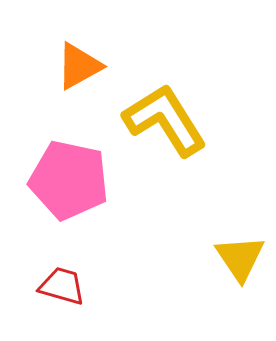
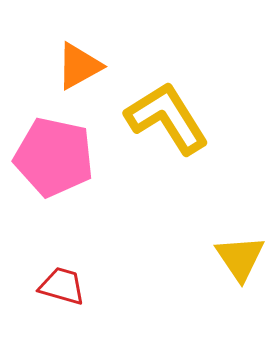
yellow L-shape: moved 2 px right, 2 px up
pink pentagon: moved 15 px left, 23 px up
